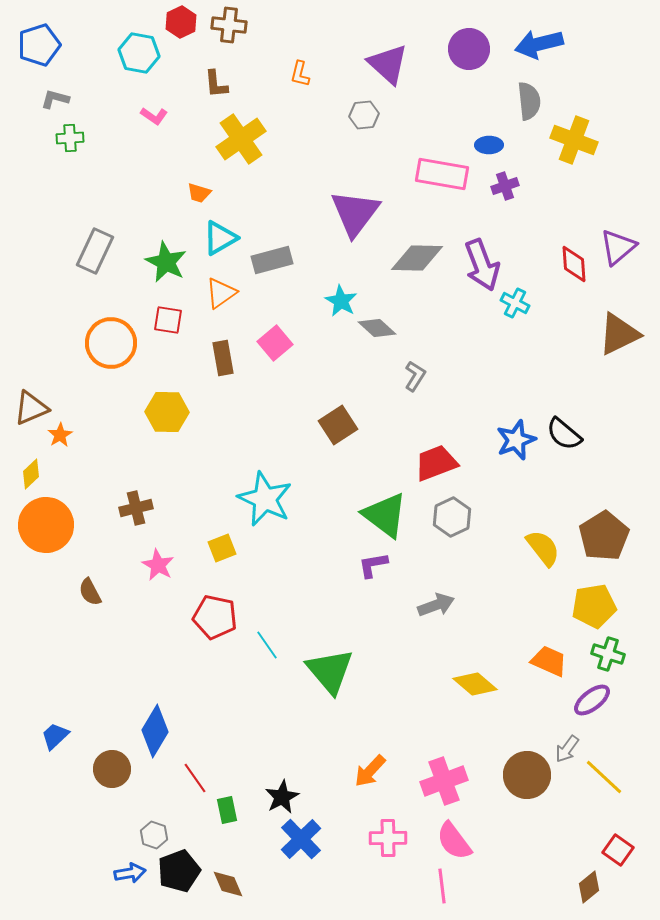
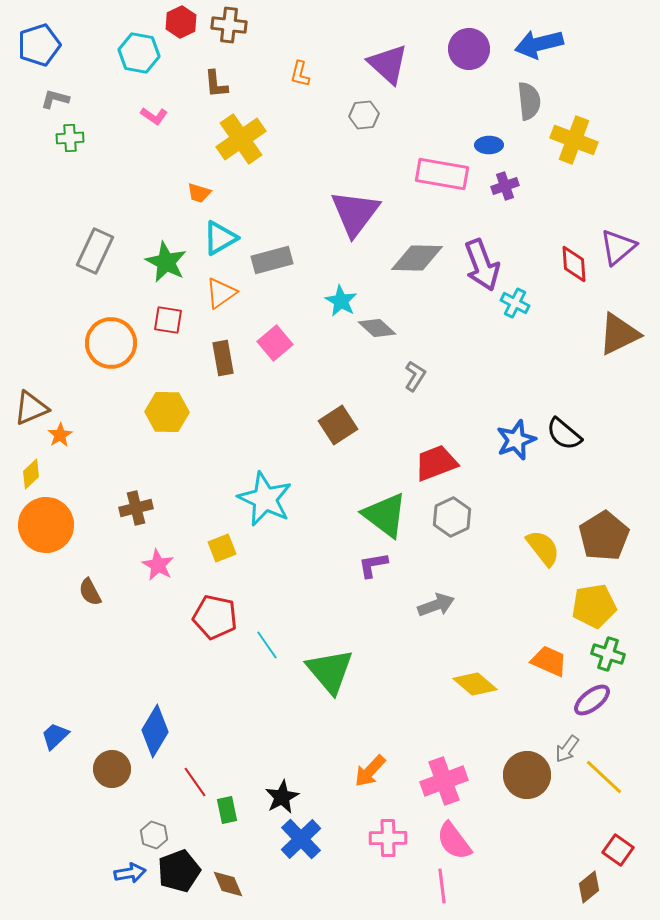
red line at (195, 778): moved 4 px down
